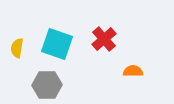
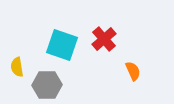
cyan square: moved 5 px right, 1 px down
yellow semicircle: moved 19 px down; rotated 18 degrees counterclockwise
orange semicircle: rotated 66 degrees clockwise
